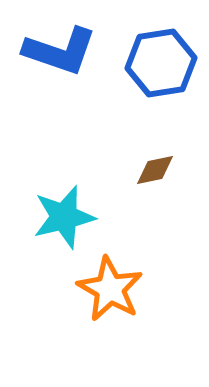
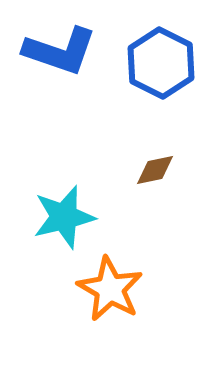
blue hexagon: rotated 24 degrees counterclockwise
